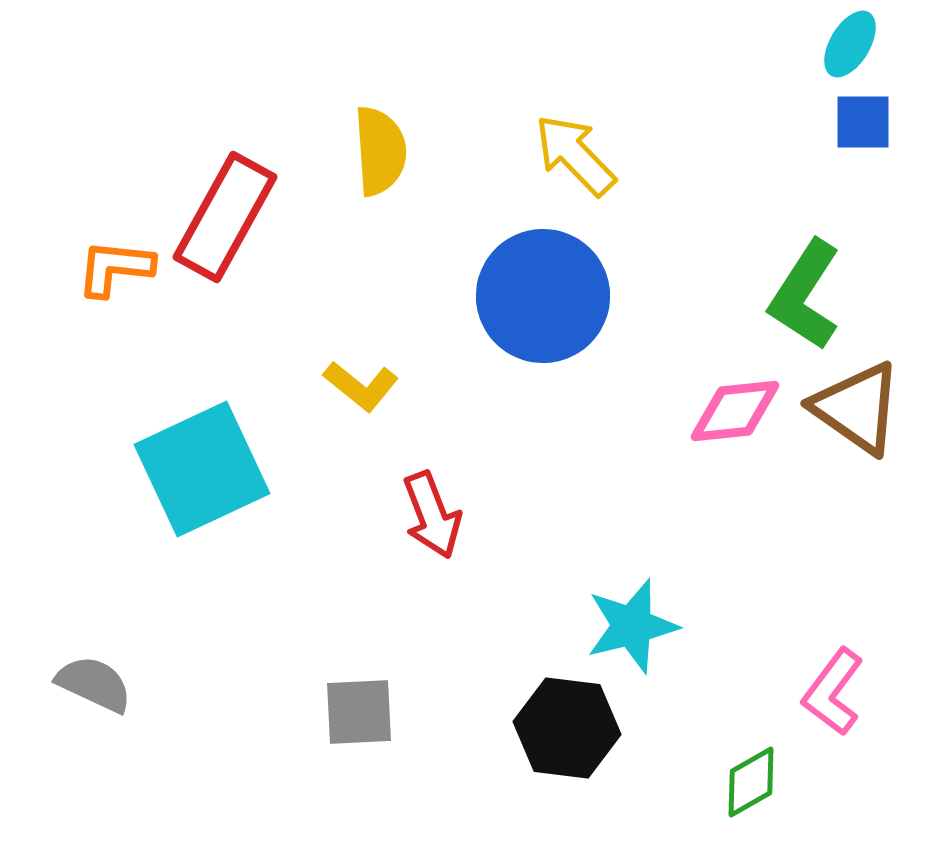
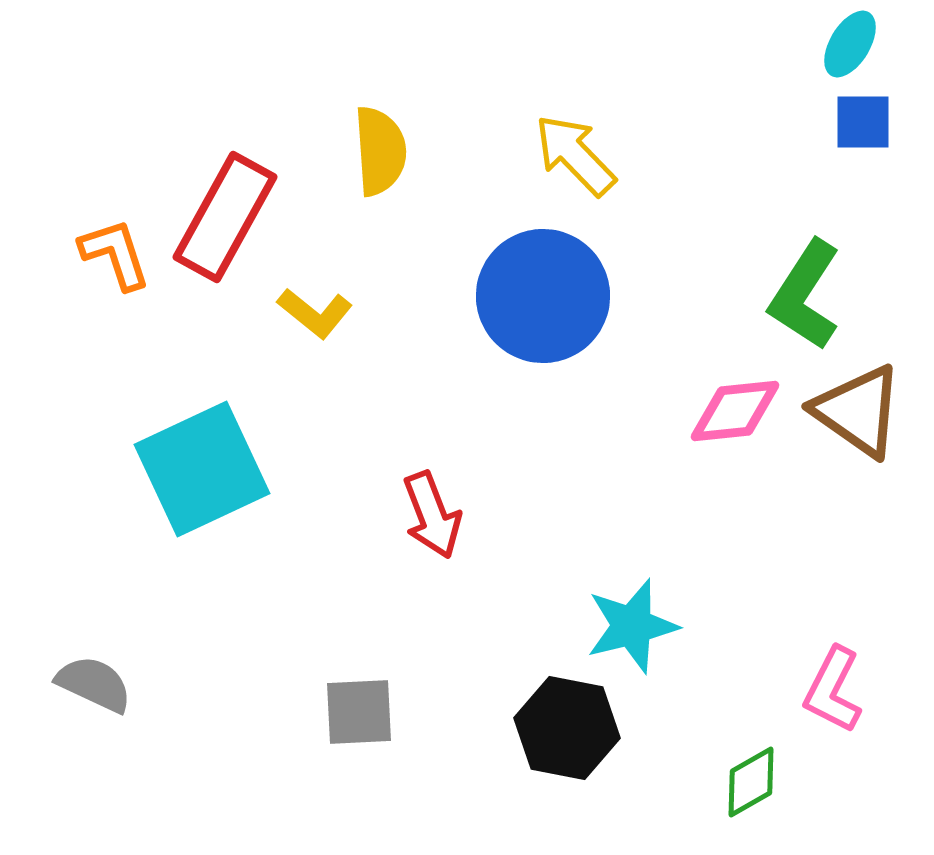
orange L-shape: moved 14 px up; rotated 66 degrees clockwise
yellow L-shape: moved 46 px left, 73 px up
brown triangle: moved 1 px right, 3 px down
pink L-shape: moved 2 px up; rotated 10 degrees counterclockwise
black hexagon: rotated 4 degrees clockwise
